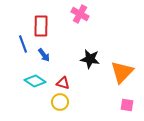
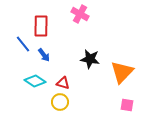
blue line: rotated 18 degrees counterclockwise
